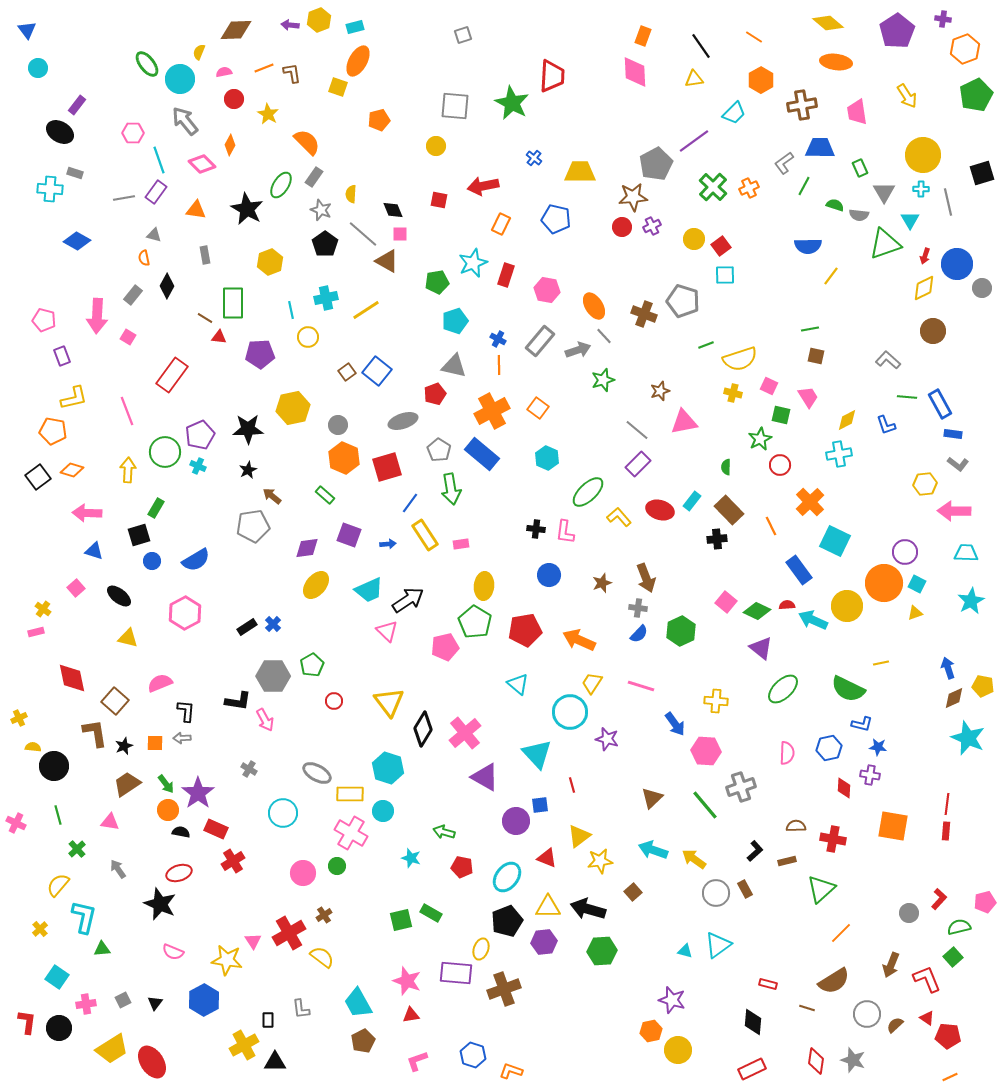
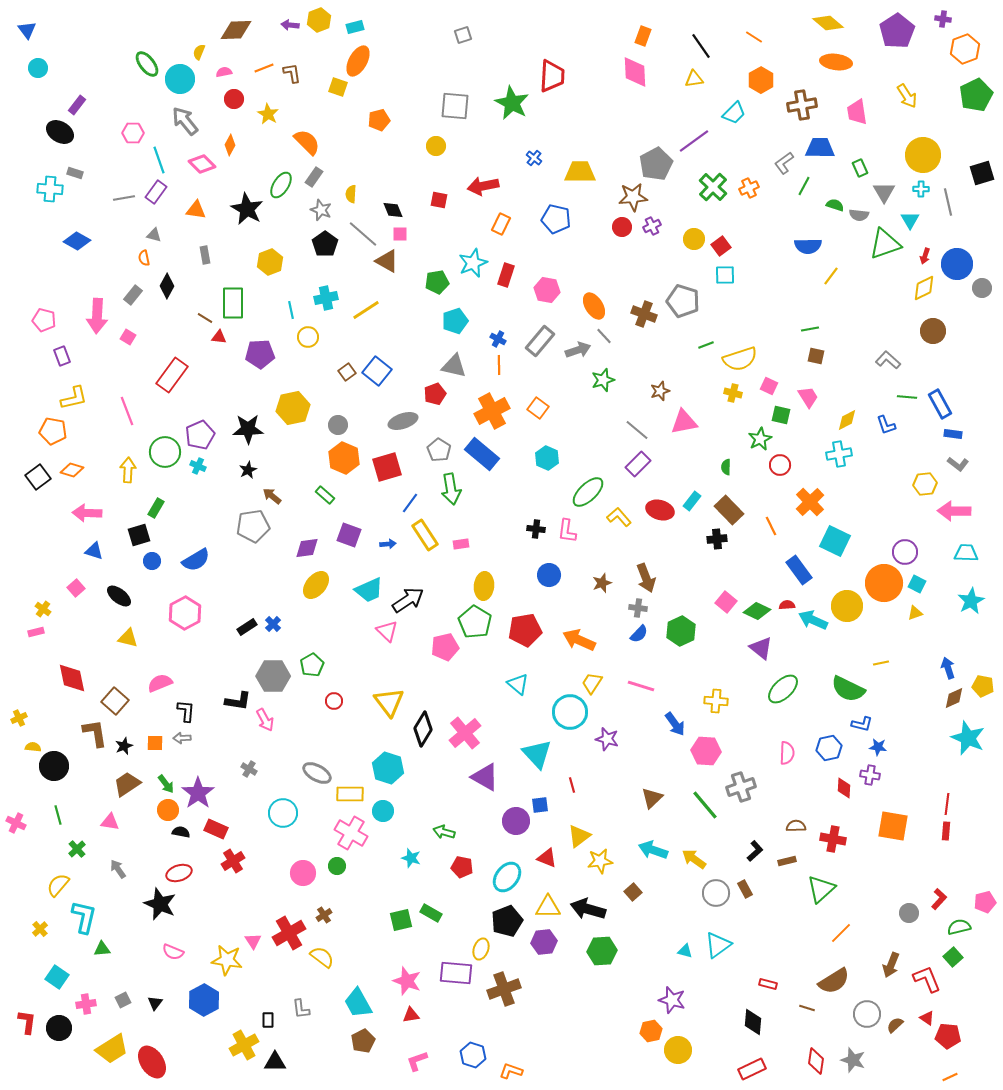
pink L-shape at (565, 532): moved 2 px right, 1 px up
